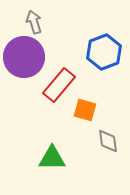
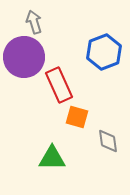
red rectangle: rotated 64 degrees counterclockwise
orange square: moved 8 px left, 7 px down
